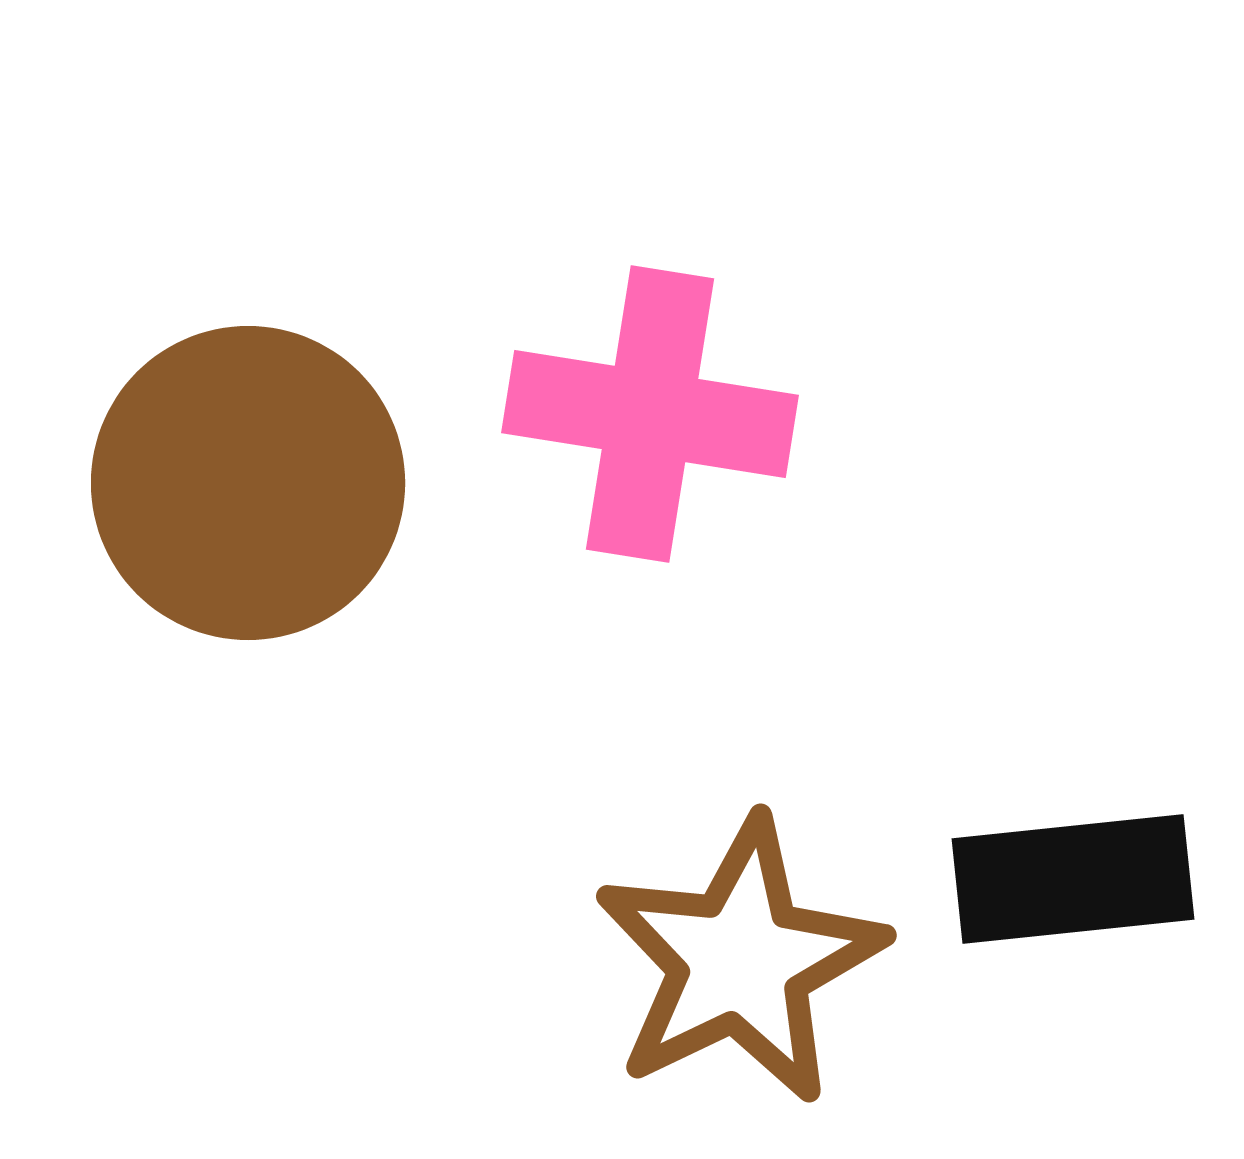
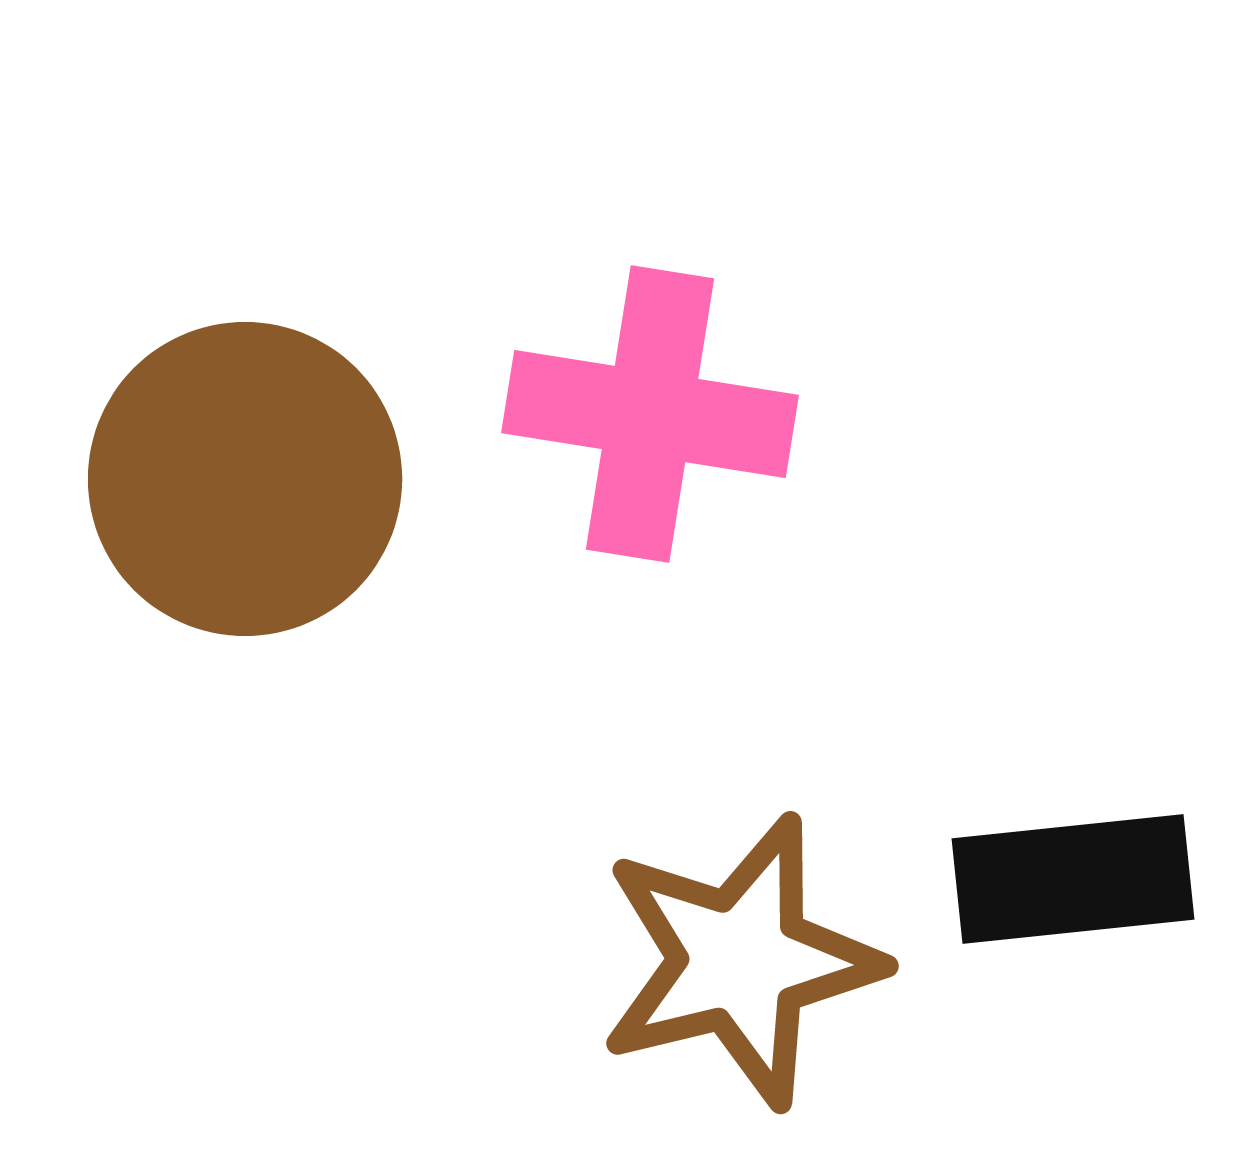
brown circle: moved 3 px left, 4 px up
brown star: rotated 12 degrees clockwise
